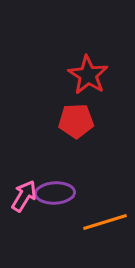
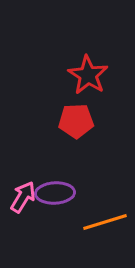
pink arrow: moved 1 px left, 1 px down
